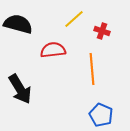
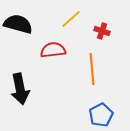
yellow line: moved 3 px left
black arrow: rotated 20 degrees clockwise
blue pentagon: rotated 20 degrees clockwise
